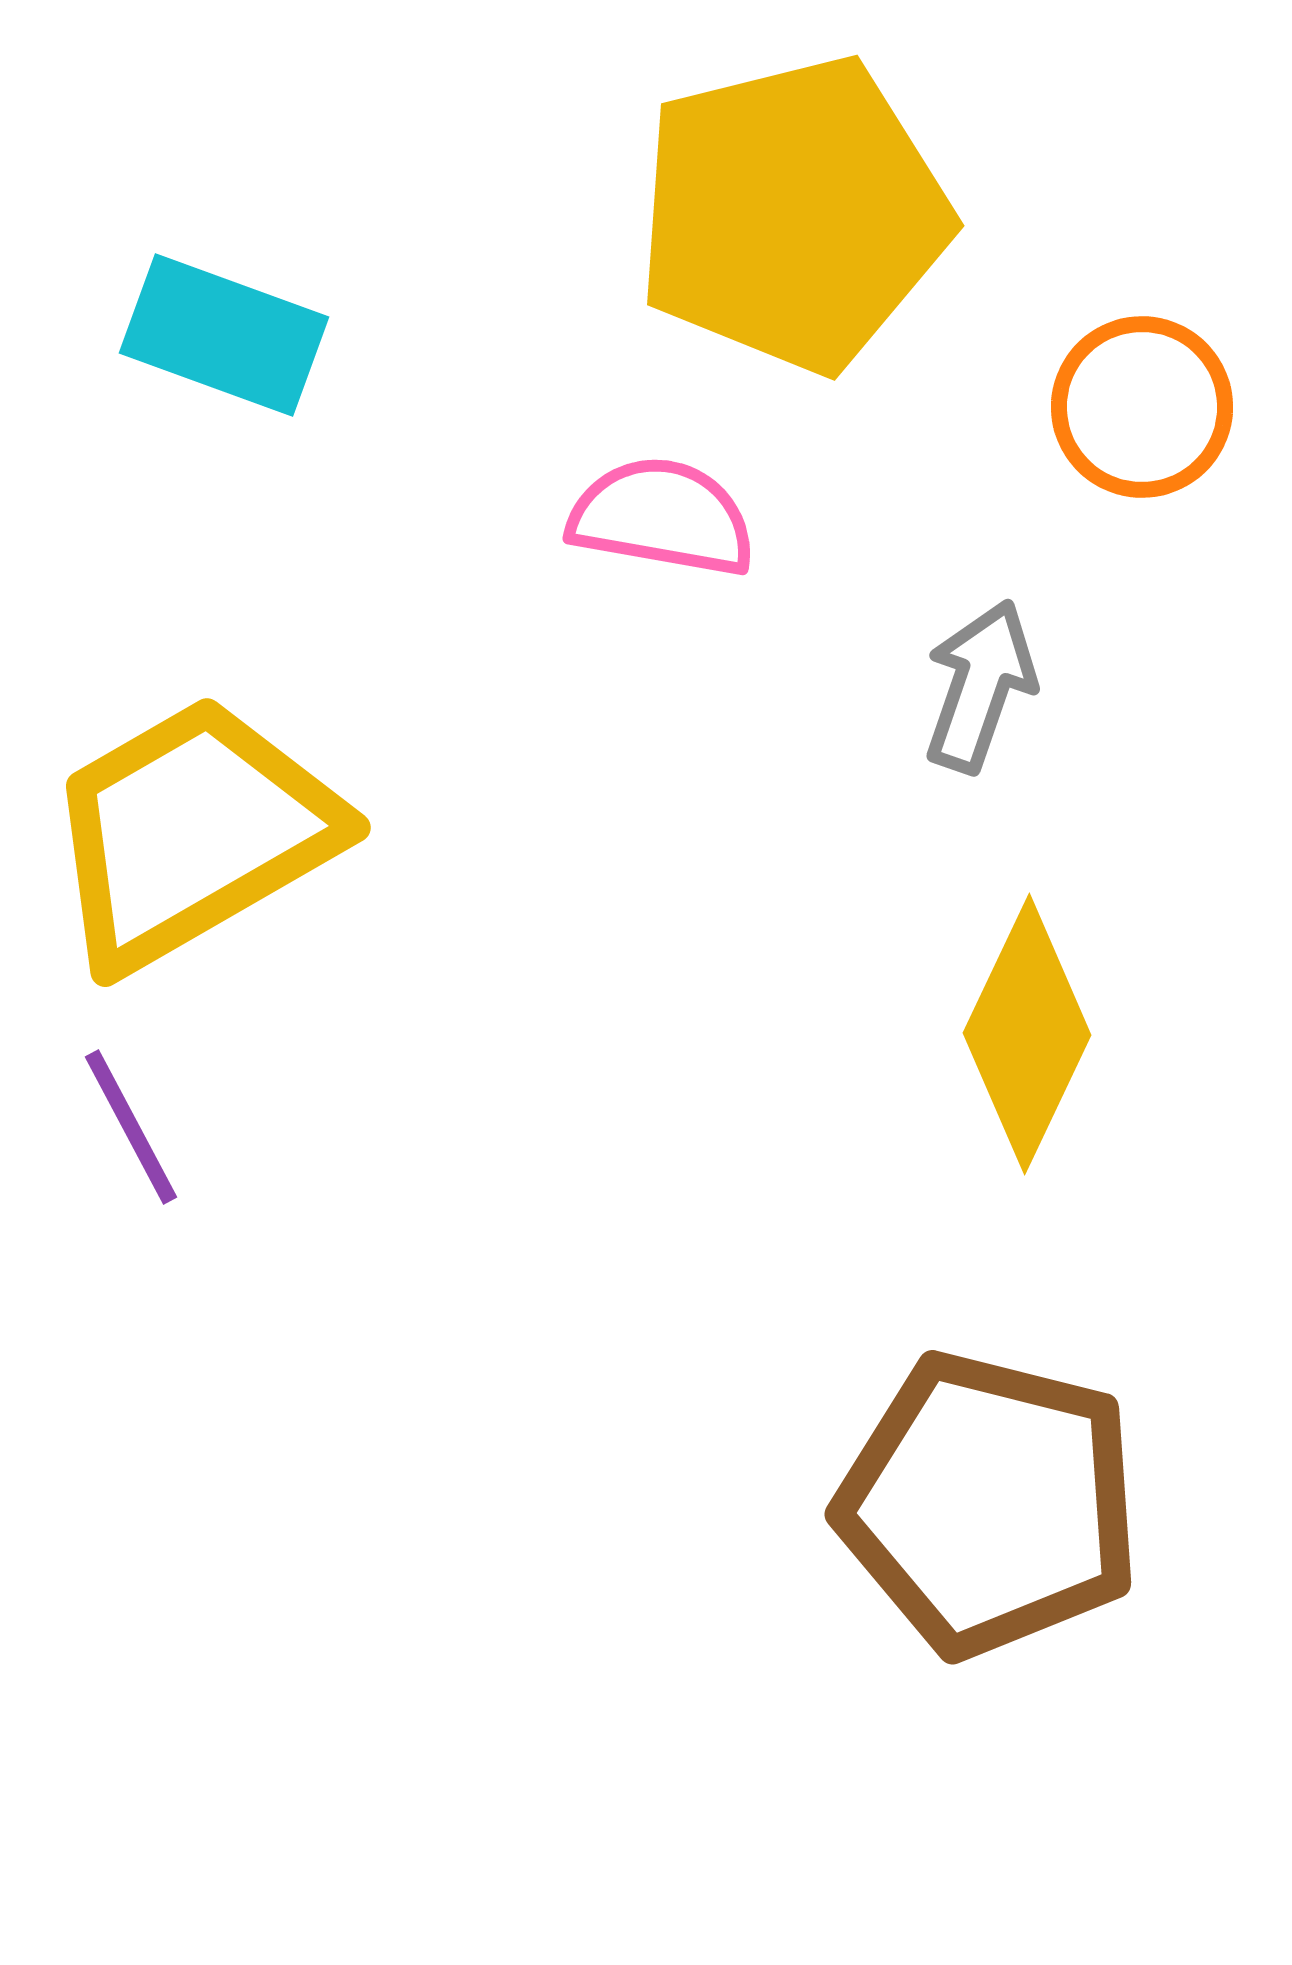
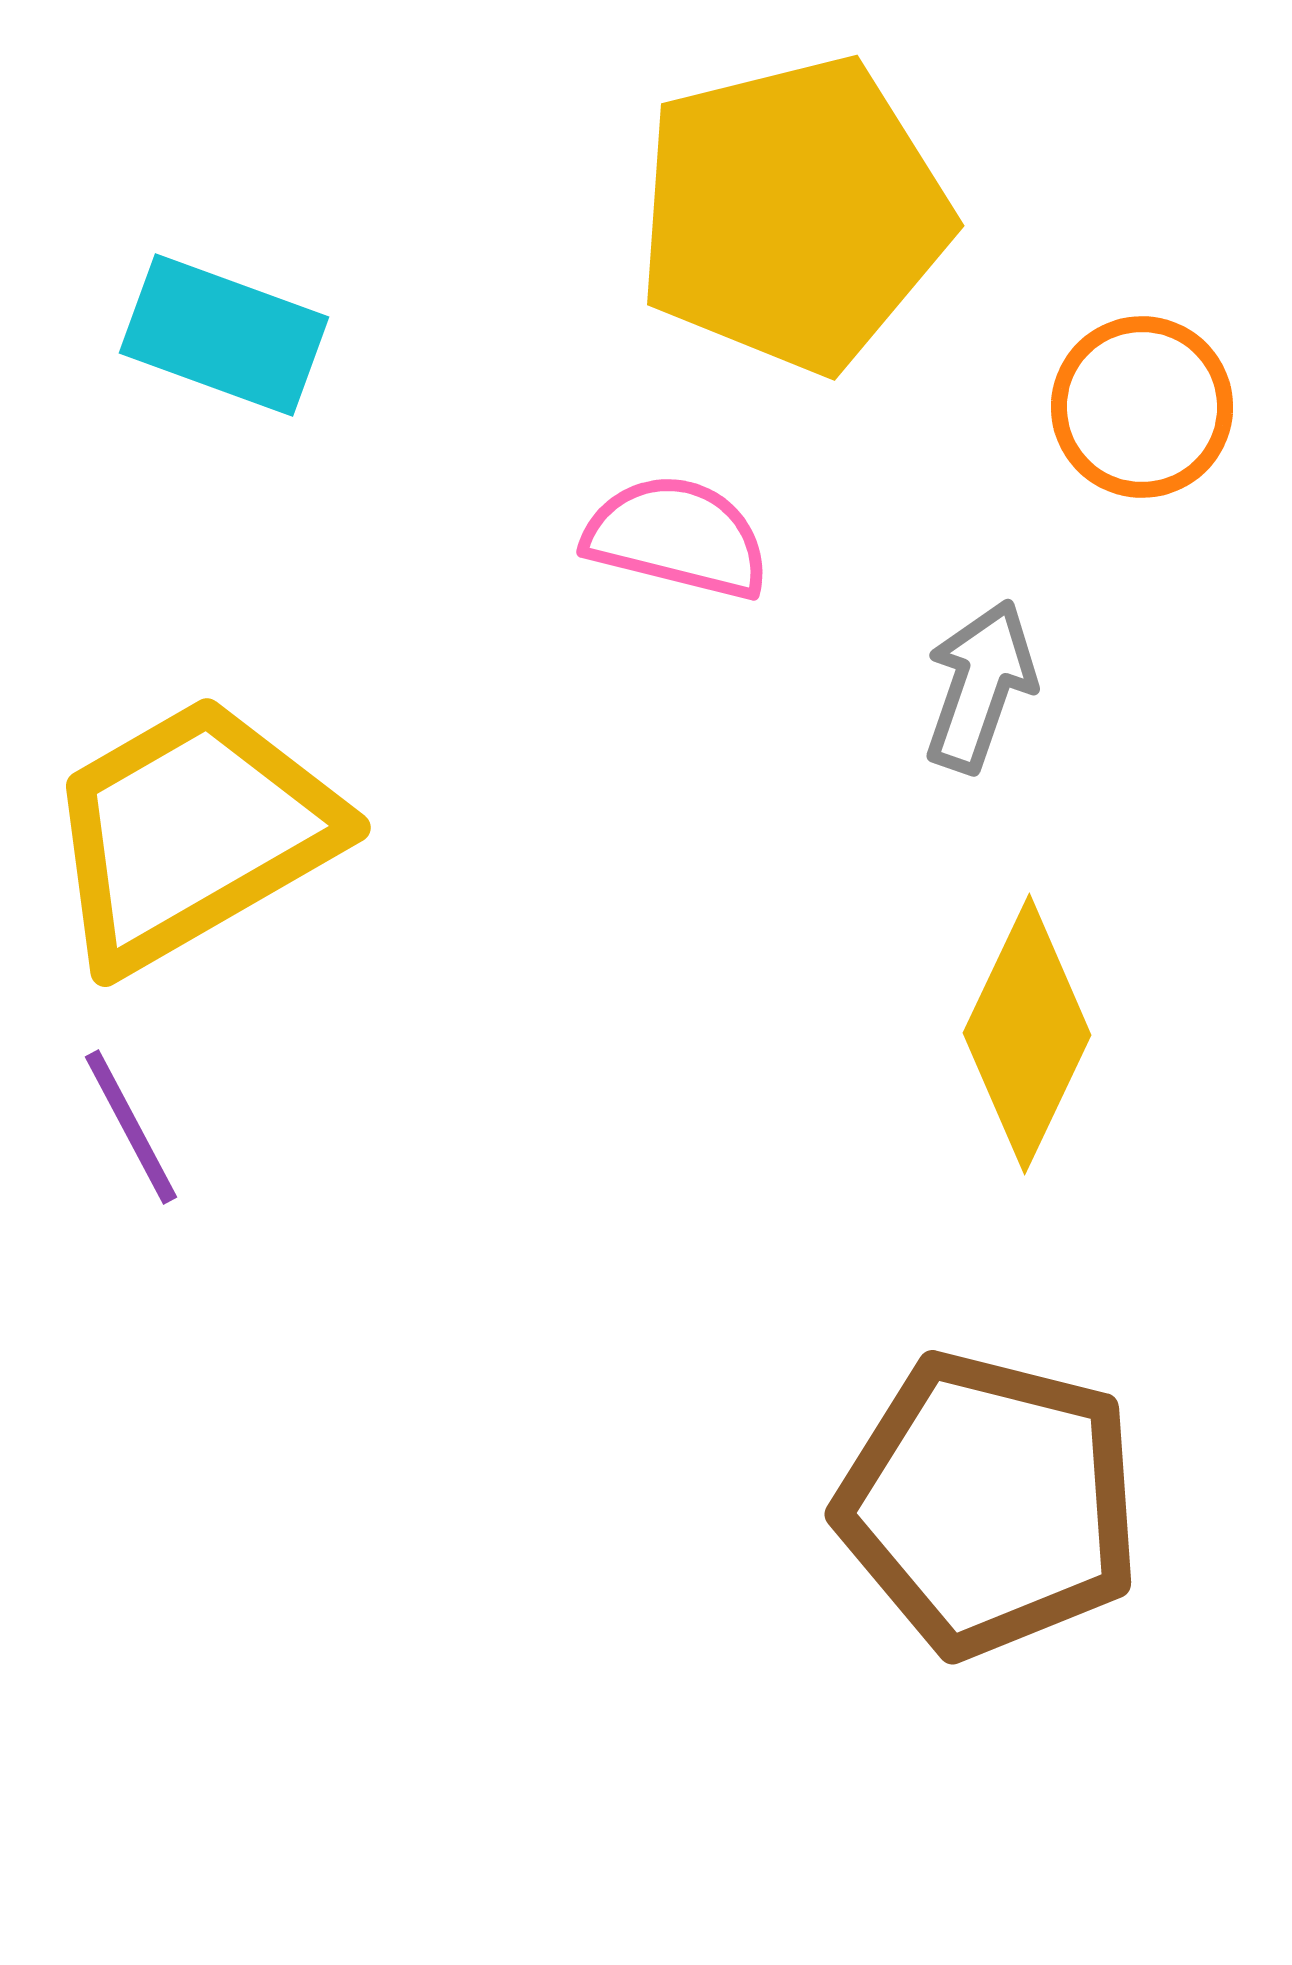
pink semicircle: moved 15 px right, 20 px down; rotated 4 degrees clockwise
